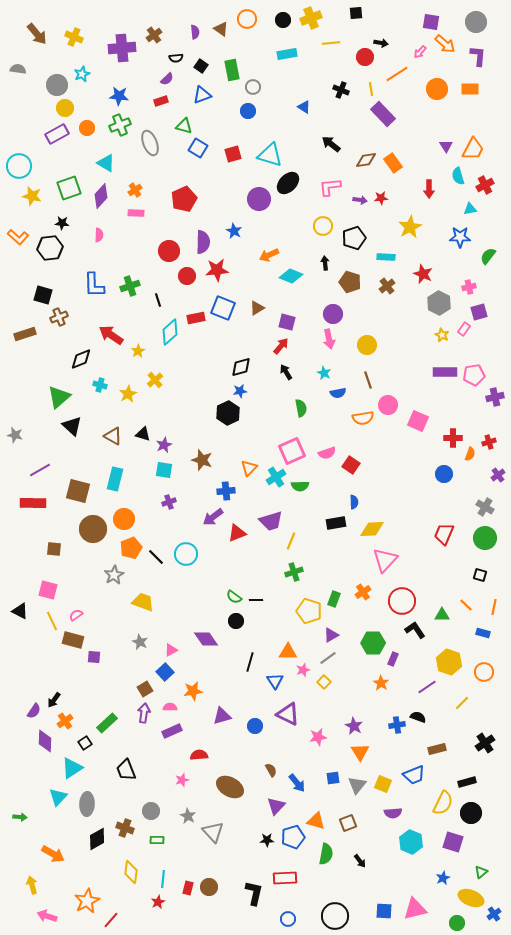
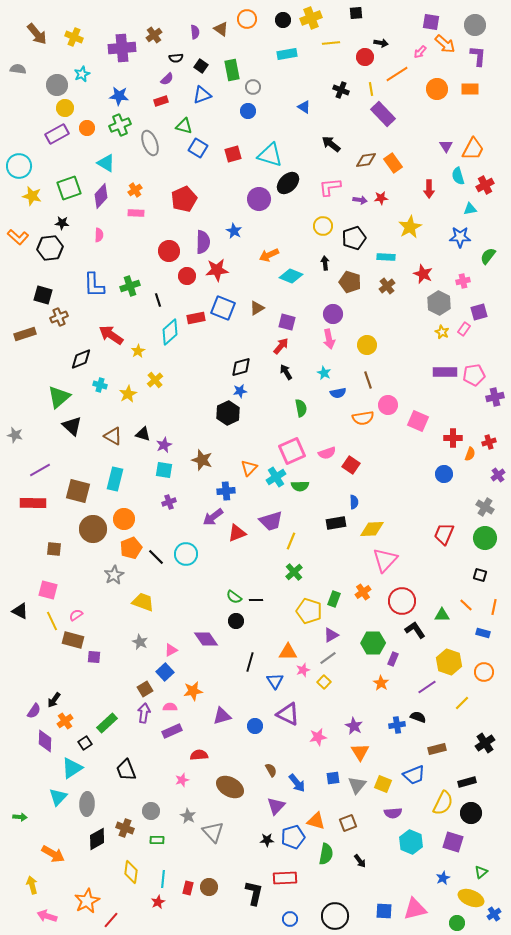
gray circle at (476, 22): moved 1 px left, 3 px down
pink cross at (469, 287): moved 6 px left, 6 px up
yellow star at (442, 335): moved 3 px up
green cross at (294, 572): rotated 24 degrees counterclockwise
blue circle at (288, 919): moved 2 px right
